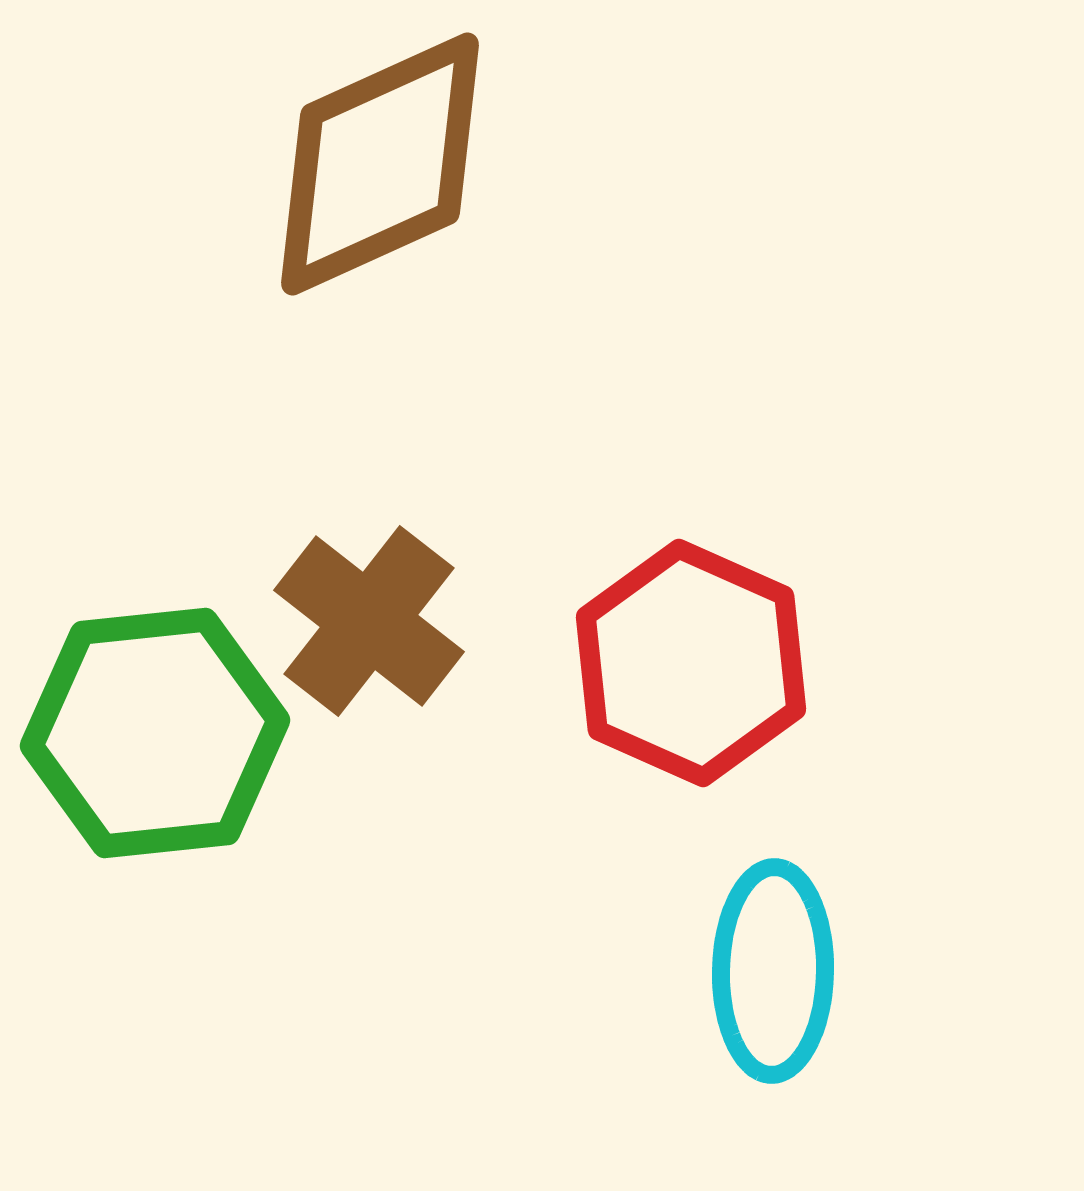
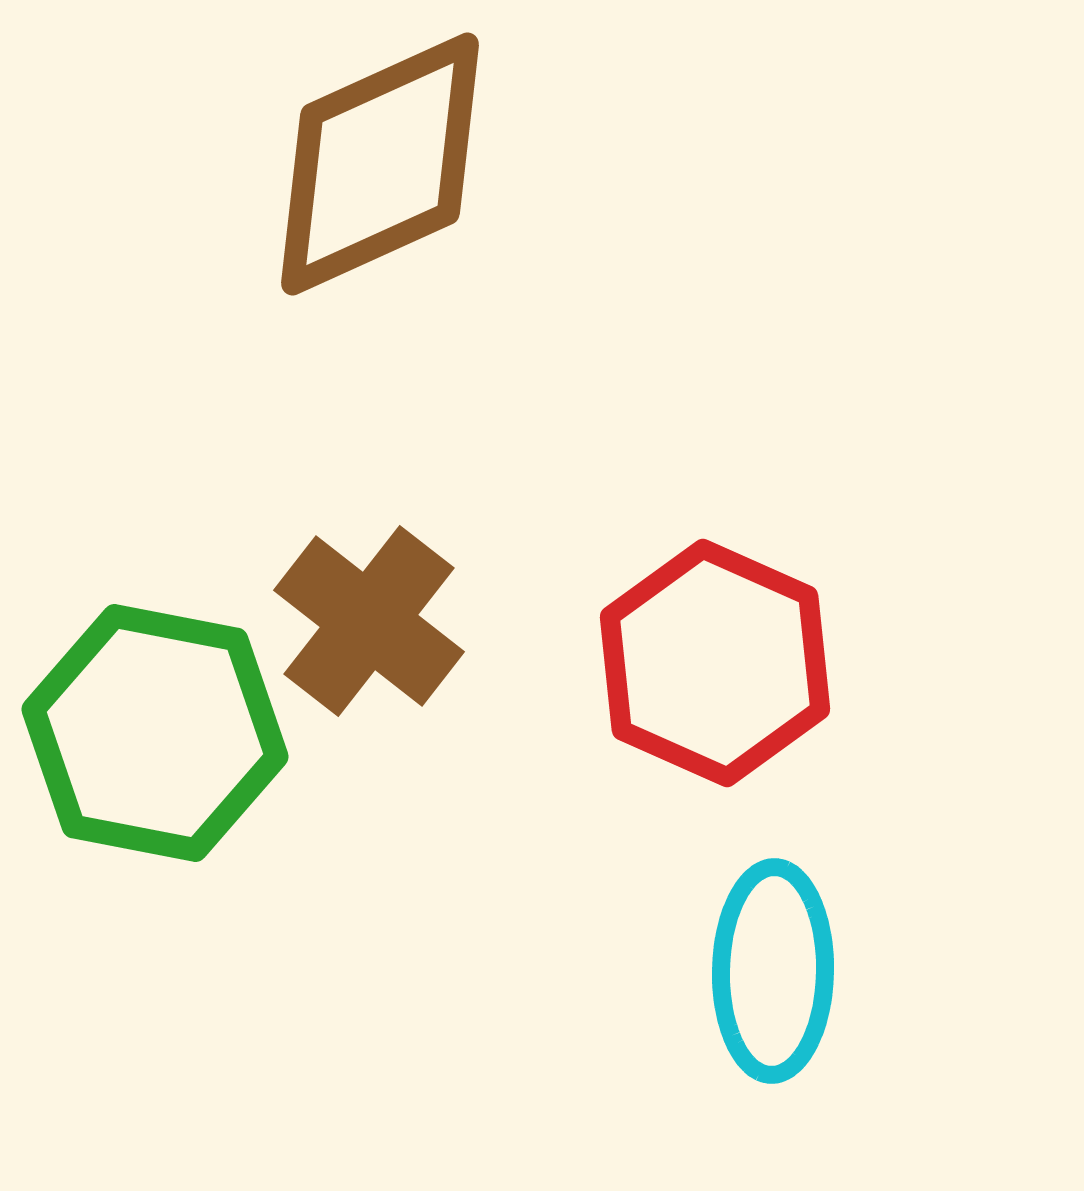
red hexagon: moved 24 px right
green hexagon: rotated 17 degrees clockwise
